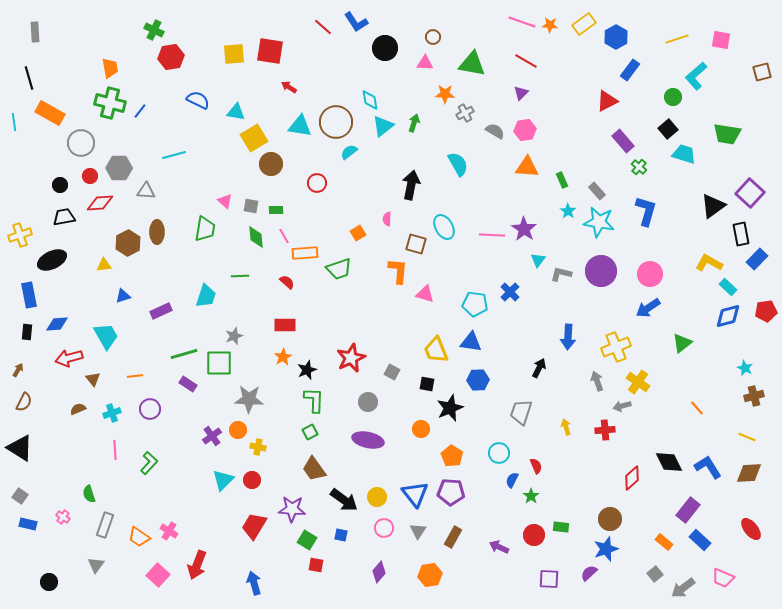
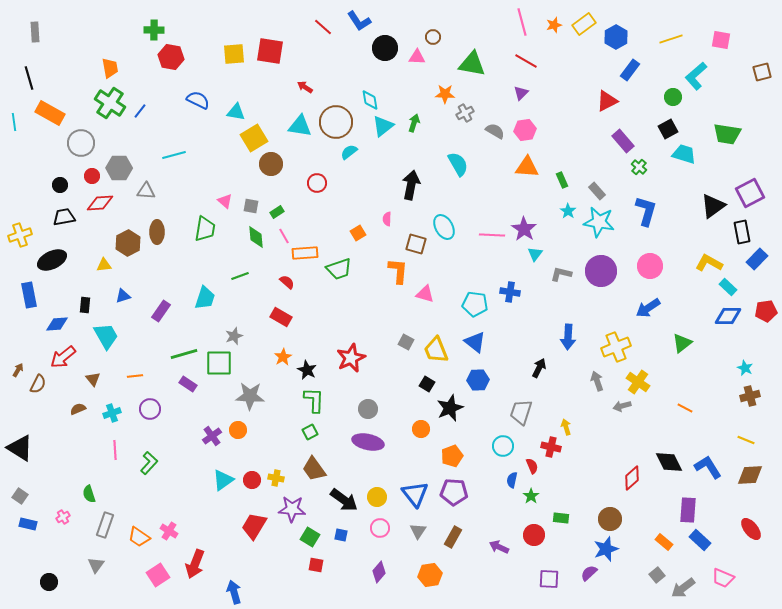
blue L-shape at (356, 22): moved 3 px right, 1 px up
pink line at (522, 22): rotated 56 degrees clockwise
orange star at (550, 25): moved 4 px right; rotated 21 degrees counterclockwise
green cross at (154, 30): rotated 24 degrees counterclockwise
yellow line at (677, 39): moved 6 px left
red hexagon at (171, 57): rotated 20 degrees clockwise
pink triangle at (425, 63): moved 8 px left, 6 px up
red arrow at (289, 87): moved 16 px right
green cross at (110, 103): rotated 20 degrees clockwise
black square at (668, 129): rotated 12 degrees clockwise
red circle at (90, 176): moved 2 px right
purple square at (750, 193): rotated 20 degrees clockwise
green rectangle at (276, 210): moved 1 px right, 2 px down; rotated 32 degrees counterclockwise
black rectangle at (741, 234): moved 1 px right, 2 px up
cyan triangle at (538, 260): moved 3 px left, 6 px up
pink circle at (650, 274): moved 8 px up
green line at (240, 276): rotated 18 degrees counterclockwise
blue cross at (510, 292): rotated 36 degrees counterclockwise
cyan trapezoid at (206, 296): moved 1 px left, 2 px down
purple rectangle at (161, 311): rotated 30 degrees counterclockwise
blue diamond at (728, 316): rotated 16 degrees clockwise
red rectangle at (285, 325): moved 4 px left, 8 px up; rotated 30 degrees clockwise
black rectangle at (27, 332): moved 58 px right, 27 px up
blue triangle at (471, 342): moved 4 px right; rotated 30 degrees clockwise
red arrow at (69, 358): moved 6 px left, 1 px up; rotated 24 degrees counterclockwise
black star at (307, 370): rotated 24 degrees counterclockwise
gray square at (392, 372): moved 14 px right, 30 px up
black square at (427, 384): rotated 21 degrees clockwise
brown cross at (754, 396): moved 4 px left
gray star at (249, 399): moved 1 px right, 3 px up
brown semicircle at (24, 402): moved 14 px right, 18 px up
gray circle at (368, 402): moved 7 px down
orange line at (697, 408): moved 12 px left; rotated 21 degrees counterclockwise
red cross at (605, 430): moved 54 px left, 17 px down; rotated 18 degrees clockwise
yellow line at (747, 437): moved 1 px left, 3 px down
purple ellipse at (368, 440): moved 2 px down
yellow cross at (258, 447): moved 18 px right, 31 px down
cyan circle at (499, 453): moved 4 px right, 7 px up
orange pentagon at (452, 456): rotated 20 degrees clockwise
red semicircle at (536, 466): moved 4 px left
brown diamond at (749, 473): moved 1 px right, 2 px down
cyan triangle at (223, 480): rotated 10 degrees clockwise
blue semicircle at (512, 480): rotated 14 degrees counterclockwise
purple pentagon at (451, 492): moved 3 px right
purple rectangle at (688, 510): rotated 35 degrees counterclockwise
pink cross at (63, 517): rotated 24 degrees clockwise
green rectangle at (561, 527): moved 9 px up
pink circle at (384, 528): moved 4 px left
green square at (307, 540): moved 3 px right, 3 px up
red arrow at (197, 565): moved 2 px left, 1 px up
gray square at (655, 574): moved 2 px right, 1 px down
pink square at (158, 575): rotated 15 degrees clockwise
blue arrow at (254, 583): moved 20 px left, 9 px down
